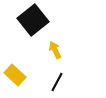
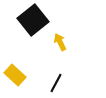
yellow arrow: moved 5 px right, 8 px up
black line: moved 1 px left, 1 px down
